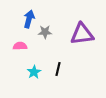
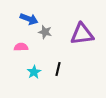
blue arrow: rotated 96 degrees clockwise
gray star: rotated 16 degrees clockwise
pink semicircle: moved 1 px right, 1 px down
